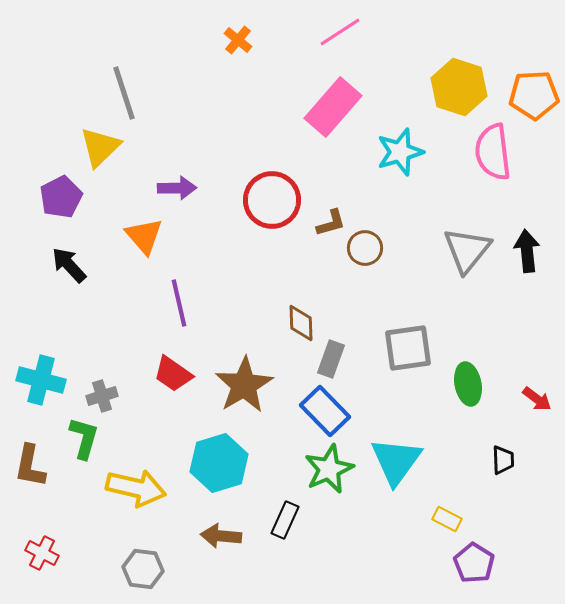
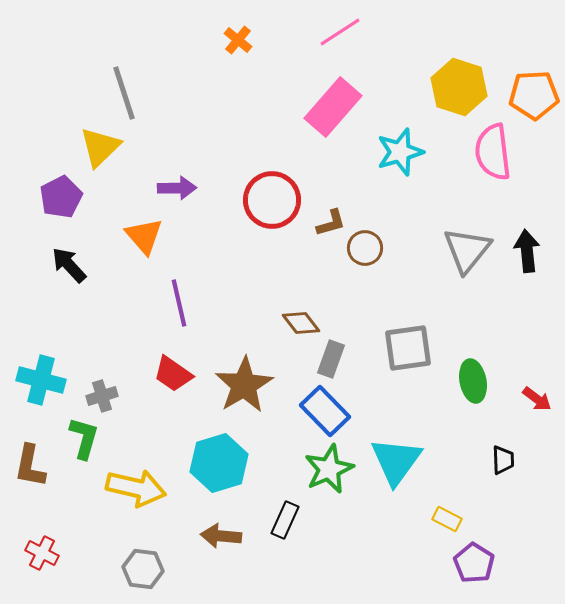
brown diamond at (301, 323): rotated 36 degrees counterclockwise
green ellipse at (468, 384): moved 5 px right, 3 px up
